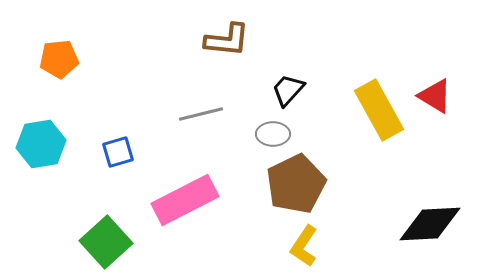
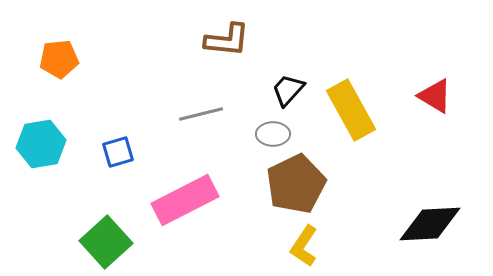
yellow rectangle: moved 28 px left
